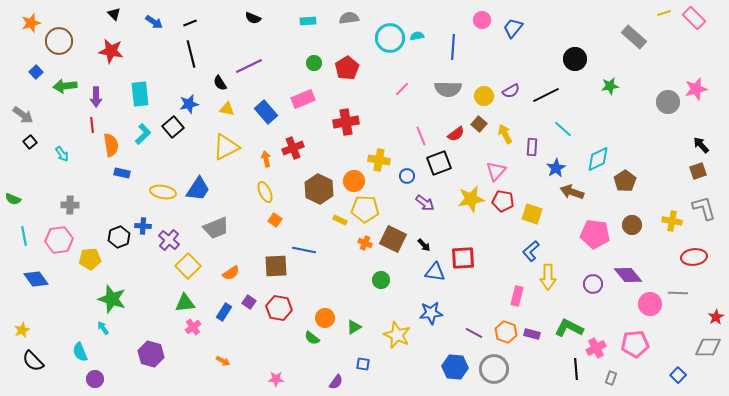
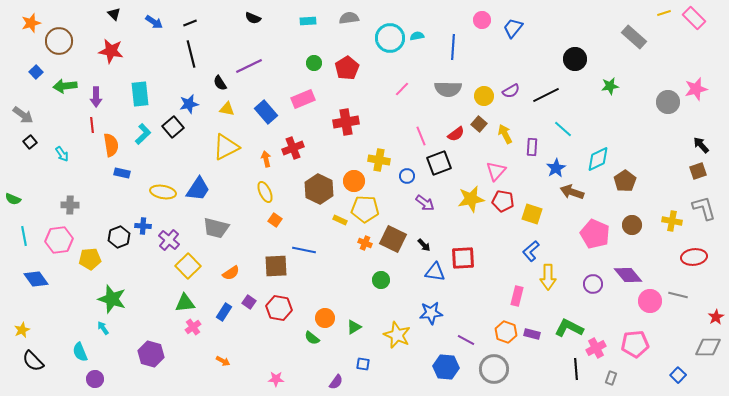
gray trapezoid at (216, 228): rotated 36 degrees clockwise
pink pentagon at (595, 234): rotated 16 degrees clockwise
gray line at (678, 293): moved 2 px down; rotated 12 degrees clockwise
pink circle at (650, 304): moved 3 px up
purple line at (474, 333): moved 8 px left, 7 px down
blue hexagon at (455, 367): moved 9 px left
